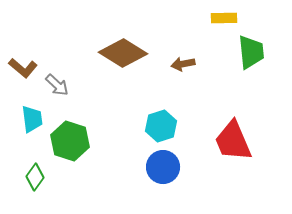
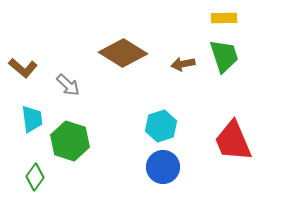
green trapezoid: moved 27 px left, 4 px down; rotated 12 degrees counterclockwise
gray arrow: moved 11 px right
